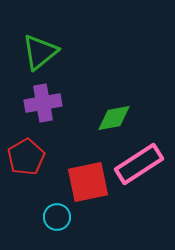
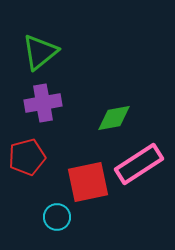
red pentagon: moved 1 px right; rotated 15 degrees clockwise
